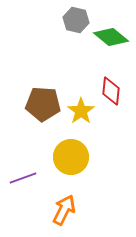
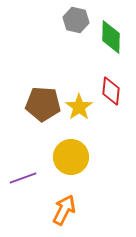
green diamond: rotated 52 degrees clockwise
yellow star: moved 2 px left, 4 px up
